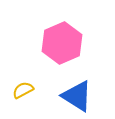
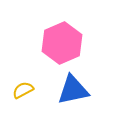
blue triangle: moved 4 px left, 6 px up; rotated 44 degrees counterclockwise
